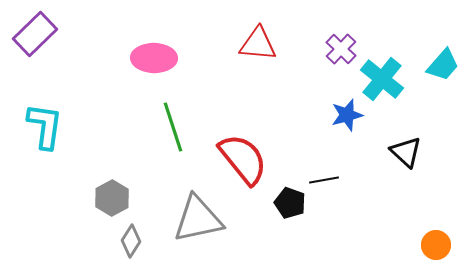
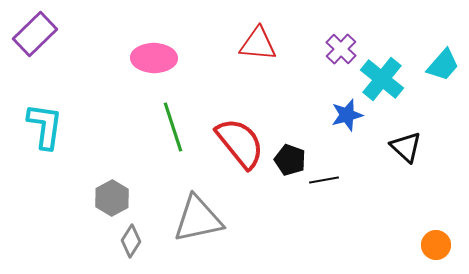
black triangle: moved 5 px up
red semicircle: moved 3 px left, 16 px up
black pentagon: moved 43 px up
